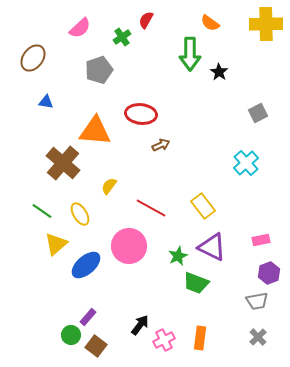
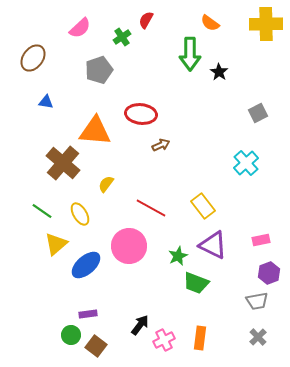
yellow semicircle: moved 3 px left, 2 px up
purple triangle: moved 1 px right, 2 px up
purple rectangle: moved 3 px up; rotated 42 degrees clockwise
